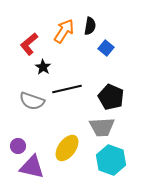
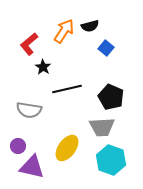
black semicircle: rotated 66 degrees clockwise
gray semicircle: moved 3 px left, 9 px down; rotated 10 degrees counterclockwise
